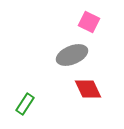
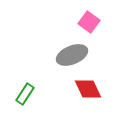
pink square: rotated 10 degrees clockwise
green rectangle: moved 10 px up
